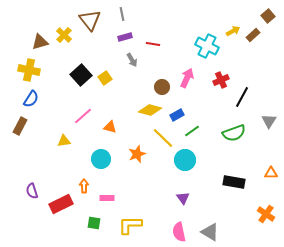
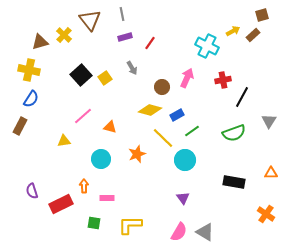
brown square at (268, 16): moved 6 px left, 1 px up; rotated 24 degrees clockwise
red line at (153, 44): moved 3 px left, 1 px up; rotated 64 degrees counterclockwise
gray arrow at (132, 60): moved 8 px down
red cross at (221, 80): moved 2 px right; rotated 14 degrees clockwise
pink semicircle at (179, 232): rotated 138 degrees counterclockwise
gray triangle at (210, 232): moved 5 px left
